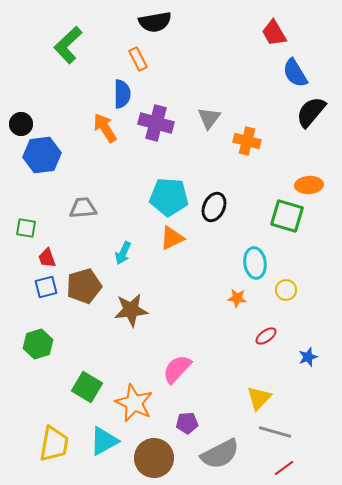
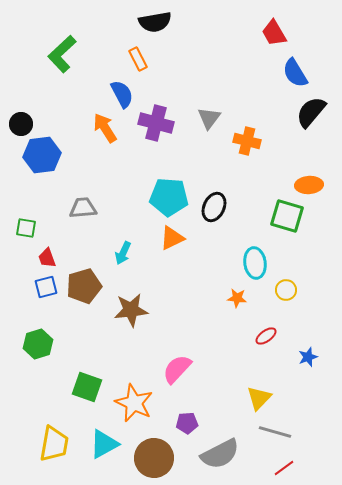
green L-shape at (68, 45): moved 6 px left, 9 px down
blue semicircle at (122, 94): rotated 28 degrees counterclockwise
green square at (87, 387): rotated 12 degrees counterclockwise
cyan triangle at (104, 441): moved 3 px down
